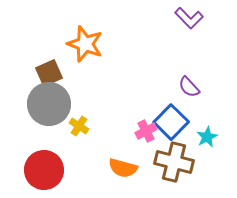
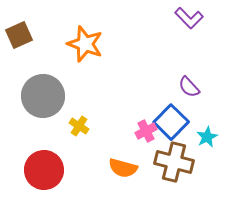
brown square: moved 30 px left, 38 px up
gray circle: moved 6 px left, 8 px up
